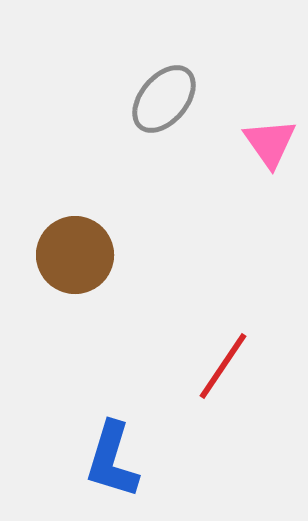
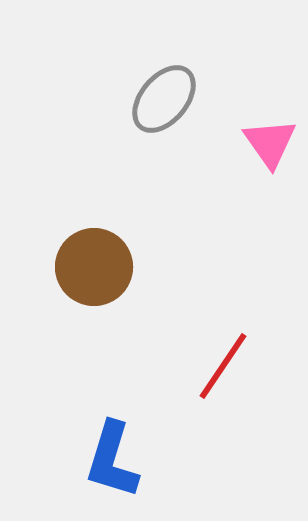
brown circle: moved 19 px right, 12 px down
